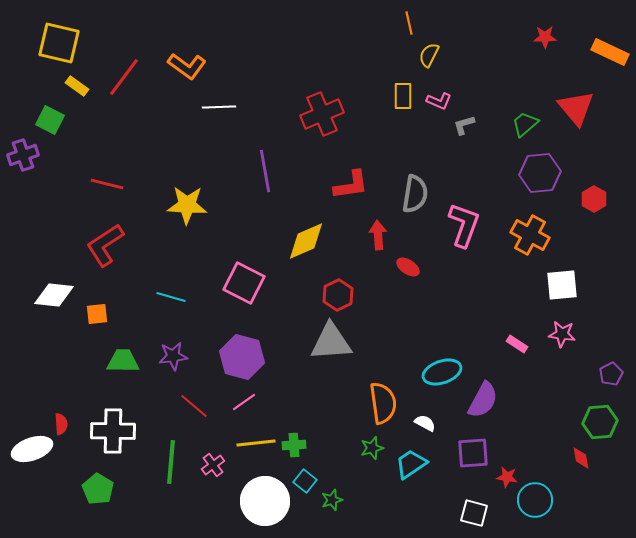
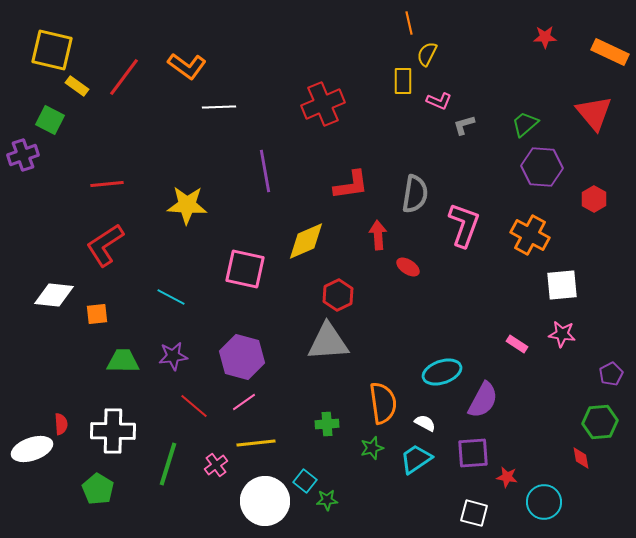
yellow square at (59, 43): moved 7 px left, 7 px down
yellow semicircle at (429, 55): moved 2 px left, 1 px up
yellow rectangle at (403, 96): moved 15 px up
red triangle at (576, 108): moved 18 px right, 5 px down
red cross at (322, 114): moved 1 px right, 10 px up
purple hexagon at (540, 173): moved 2 px right, 6 px up; rotated 9 degrees clockwise
red line at (107, 184): rotated 20 degrees counterclockwise
pink square at (244, 283): moved 1 px right, 14 px up; rotated 15 degrees counterclockwise
cyan line at (171, 297): rotated 12 degrees clockwise
gray triangle at (331, 342): moved 3 px left
green cross at (294, 445): moved 33 px right, 21 px up
green line at (171, 462): moved 3 px left, 2 px down; rotated 12 degrees clockwise
cyan trapezoid at (411, 464): moved 5 px right, 5 px up
pink cross at (213, 465): moved 3 px right
green star at (332, 500): moved 5 px left; rotated 15 degrees clockwise
cyan circle at (535, 500): moved 9 px right, 2 px down
